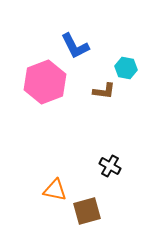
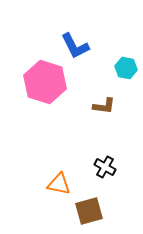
pink hexagon: rotated 21 degrees counterclockwise
brown L-shape: moved 15 px down
black cross: moved 5 px left, 1 px down
orange triangle: moved 4 px right, 6 px up
brown square: moved 2 px right
